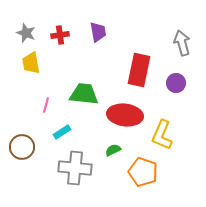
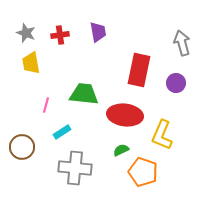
green semicircle: moved 8 px right
